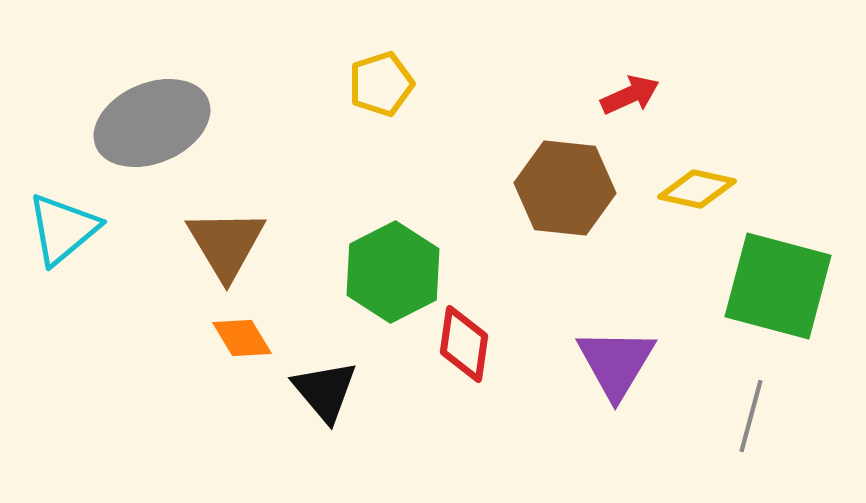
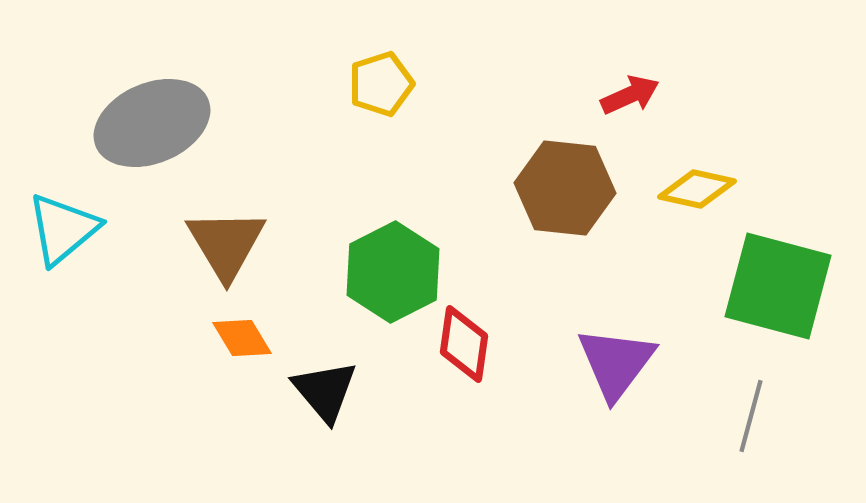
purple triangle: rotated 6 degrees clockwise
